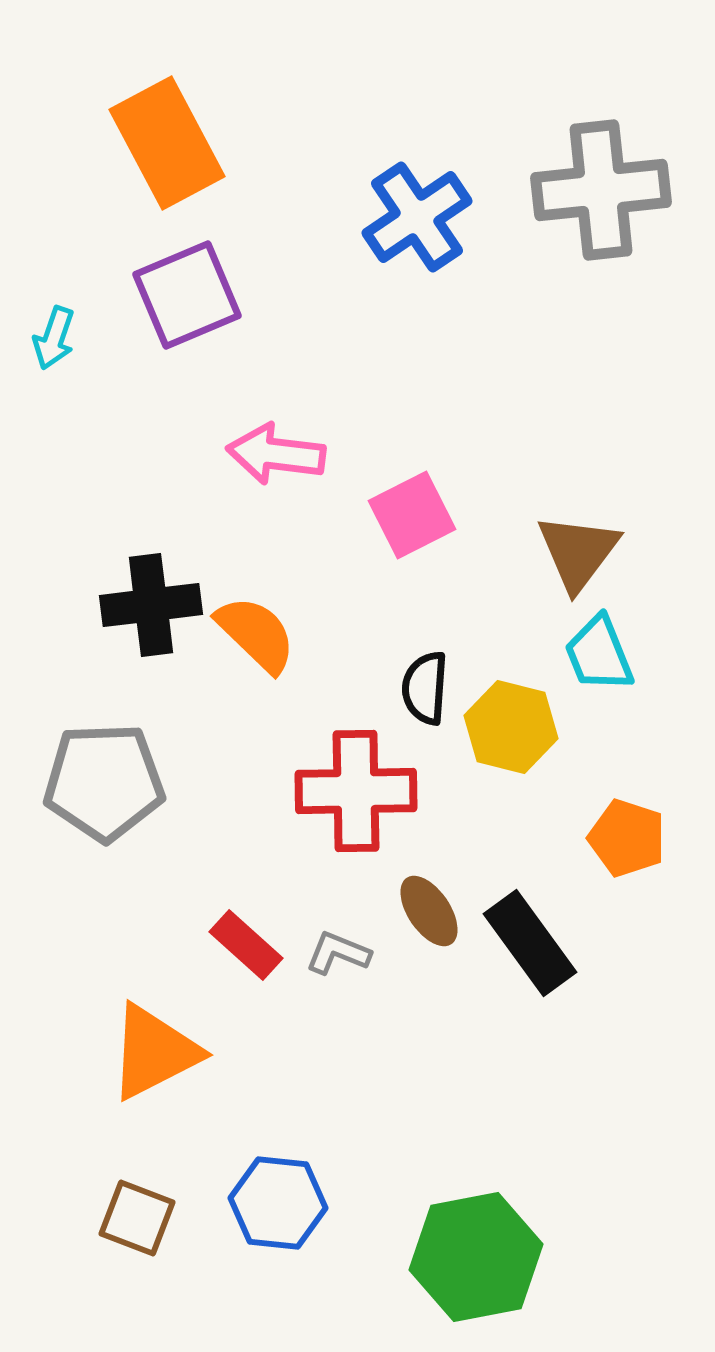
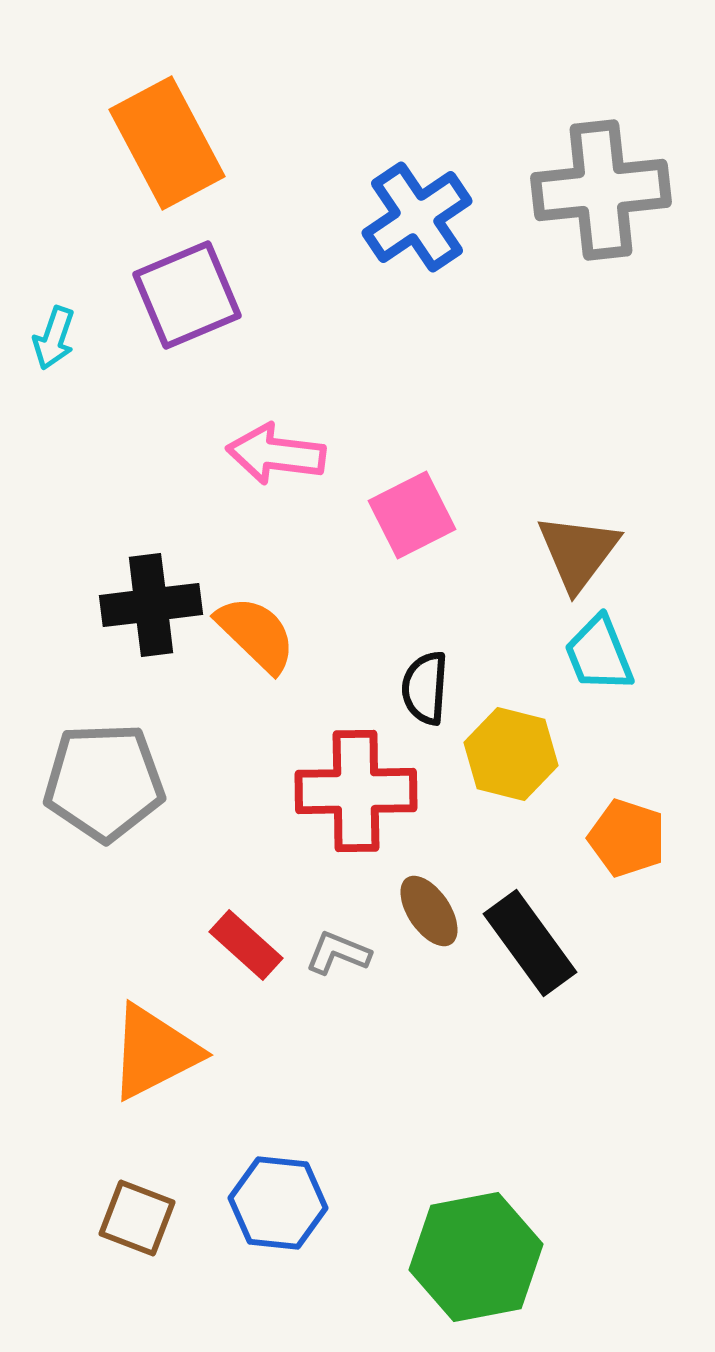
yellow hexagon: moved 27 px down
